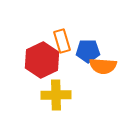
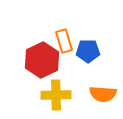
orange rectangle: moved 2 px right
orange semicircle: moved 28 px down
